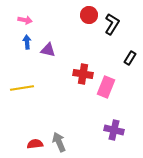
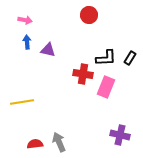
black L-shape: moved 6 px left, 34 px down; rotated 55 degrees clockwise
yellow line: moved 14 px down
purple cross: moved 6 px right, 5 px down
